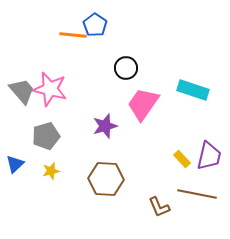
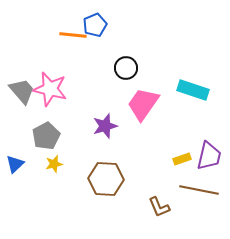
blue pentagon: rotated 15 degrees clockwise
gray pentagon: rotated 12 degrees counterclockwise
yellow rectangle: rotated 66 degrees counterclockwise
yellow star: moved 3 px right, 7 px up
brown line: moved 2 px right, 4 px up
